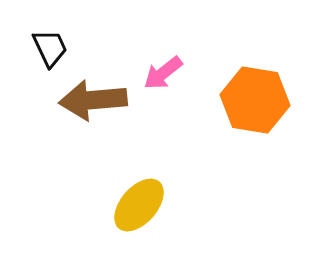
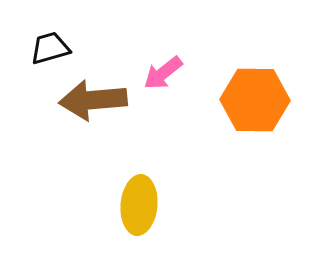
black trapezoid: rotated 81 degrees counterclockwise
orange hexagon: rotated 8 degrees counterclockwise
yellow ellipse: rotated 36 degrees counterclockwise
